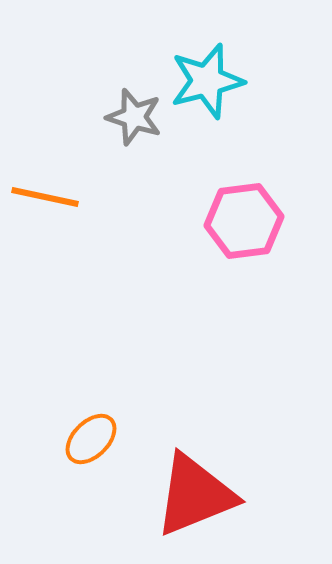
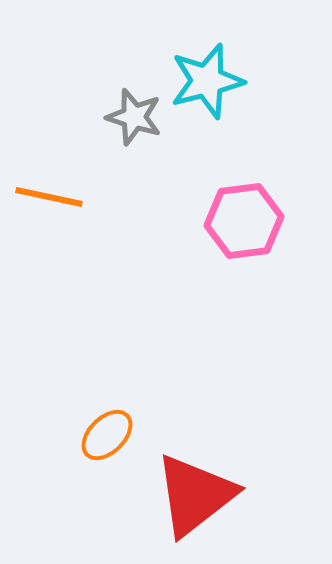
orange line: moved 4 px right
orange ellipse: moved 16 px right, 4 px up
red triangle: rotated 16 degrees counterclockwise
